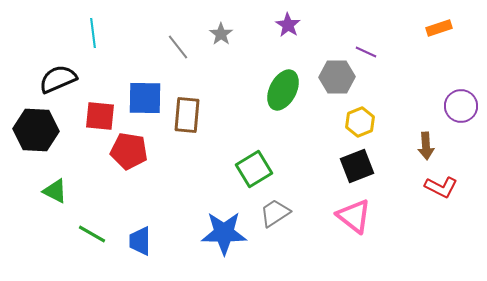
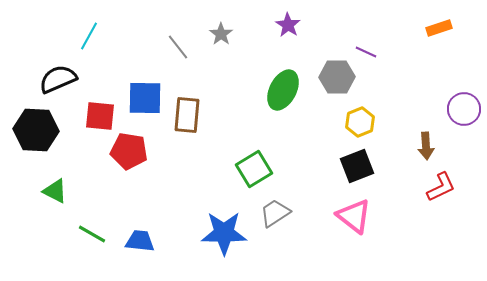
cyan line: moved 4 px left, 3 px down; rotated 36 degrees clockwise
purple circle: moved 3 px right, 3 px down
red L-shape: rotated 52 degrees counterclockwise
blue trapezoid: rotated 96 degrees clockwise
